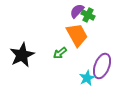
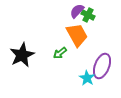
cyan star: rotated 14 degrees counterclockwise
